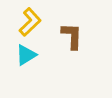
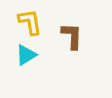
yellow L-shape: rotated 56 degrees counterclockwise
